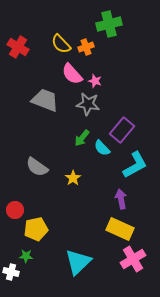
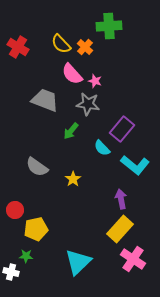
green cross: moved 2 px down; rotated 10 degrees clockwise
orange cross: moved 1 px left; rotated 28 degrees counterclockwise
purple rectangle: moved 1 px up
green arrow: moved 11 px left, 7 px up
cyan L-shape: rotated 68 degrees clockwise
yellow star: moved 1 px down
yellow rectangle: rotated 72 degrees counterclockwise
pink cross: rotated 25 degrees counterclockwise
